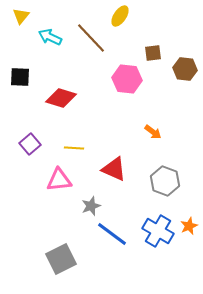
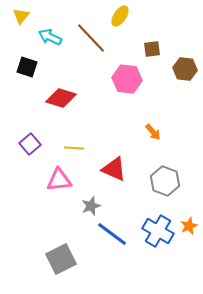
brown square: moved 1 px left, 4 px up
black square: moved 7 px right, 10 px up; rotated 15 degrees clockwise
orange arrow: rotated 12 degrees clockwise
